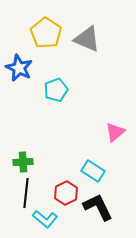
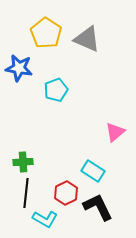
blue star: rotated 16 degrees counterclockwise
cyan L-shape: rotated 10 degrees counterclockwise
